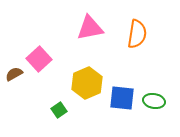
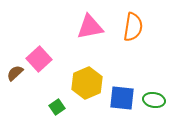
pink triangle: moved 1 px up
orange semicircle: moved 4 px left, 7 px up
brown semicircle: moved 1 px right, 1 px up; rotated 12 degrees counterclockwise
green ellipse: moved 1 px up
green square: moved 2 px left, 3 px up
